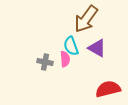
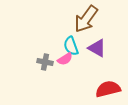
pink semicircle: rotated 63 degrees clockwise
